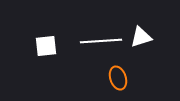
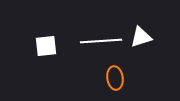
orange ellipse: moved 3 px left; rotated 10 degrees clockwise
